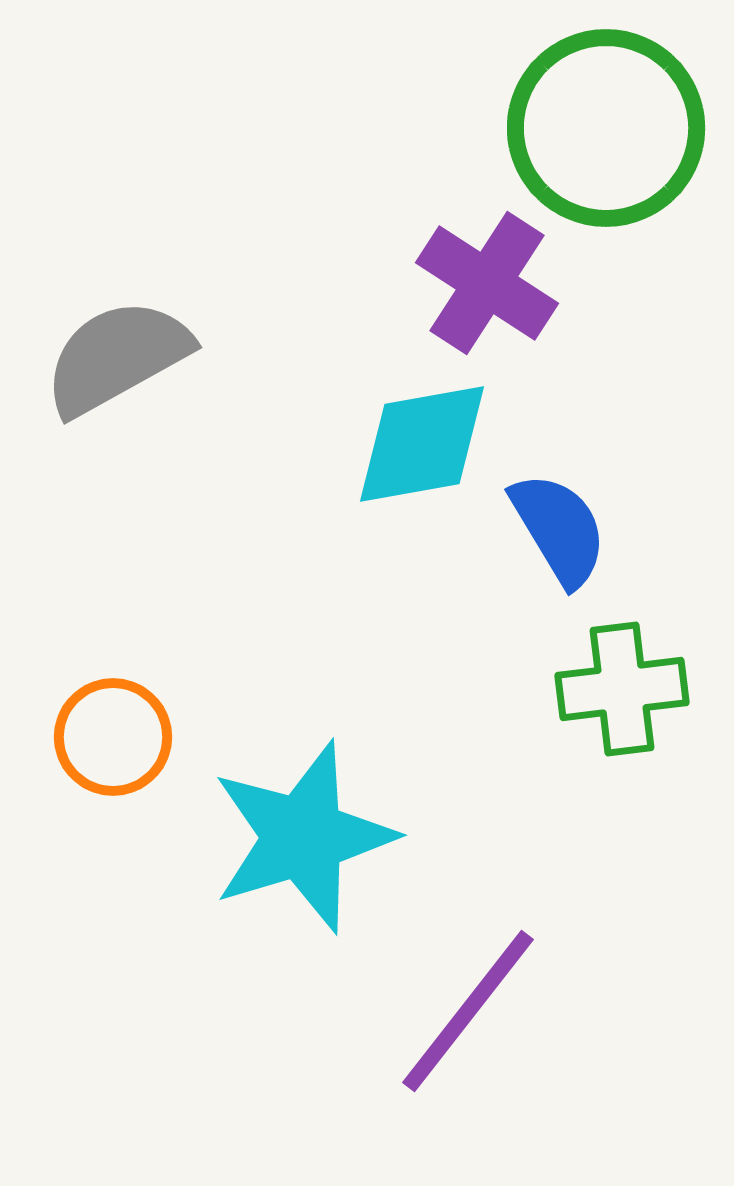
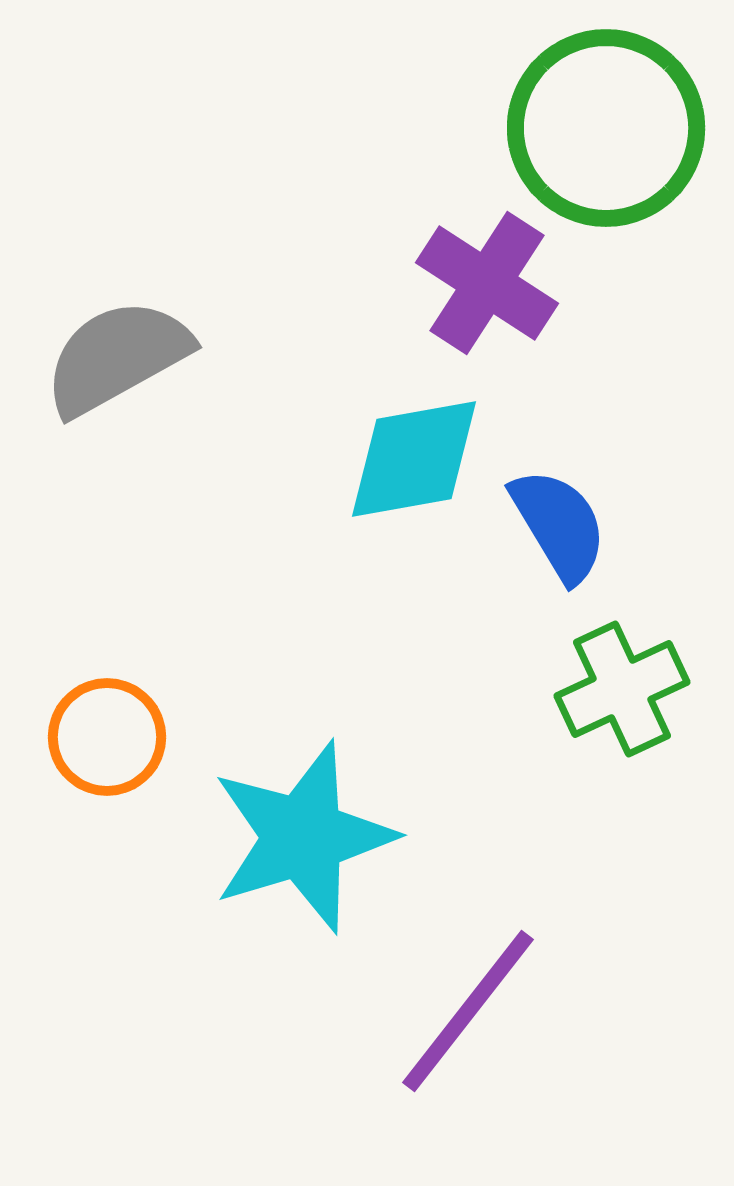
cyan diamond: moved 8 px left, 15 px down
blue semicircle: moved 4 px up
green cross: rotated 18 degrees counterclockwise
orange circle: moved 6 px left
